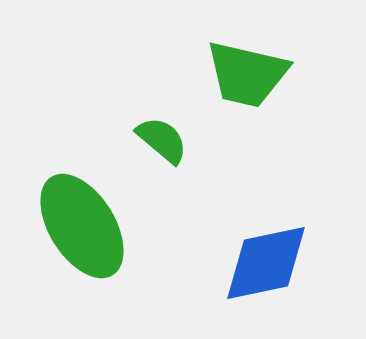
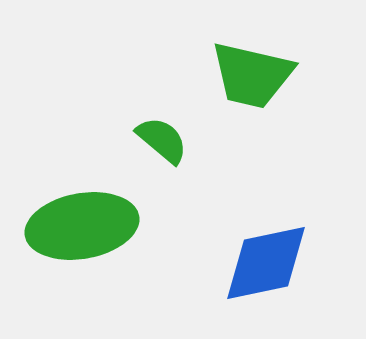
green trapezoid: moved 5 px right, 1 px down
green ellipse: rotated 68 degrees counterclockwise
